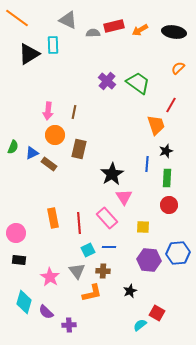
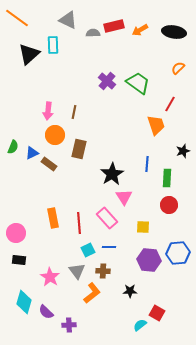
black triangle at (29, 54): rotated 10 degrees counterclockwise
red line at (171, 105): moved 1 px left, 1 px up
black star at (166, 151): moved 17 px right
black star at (130, 291): rotated 24 degrees clockwise
orange L-shape at (92, 293): rotated 25 degrees counterclockwise
